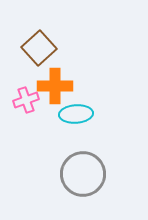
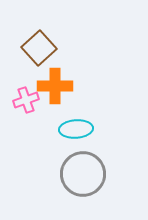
cyan ellipse: moved 15 px down
